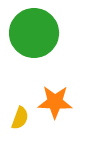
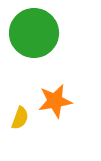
orange star: moved 1 px up; rotated 12 degrees counterclockwise
